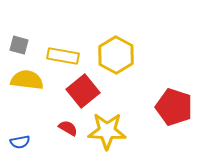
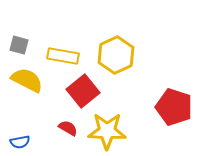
yellow hexagon: rotated 6 degrees clockwise
yellow semicircle: rotated 20 degrees clockwise
